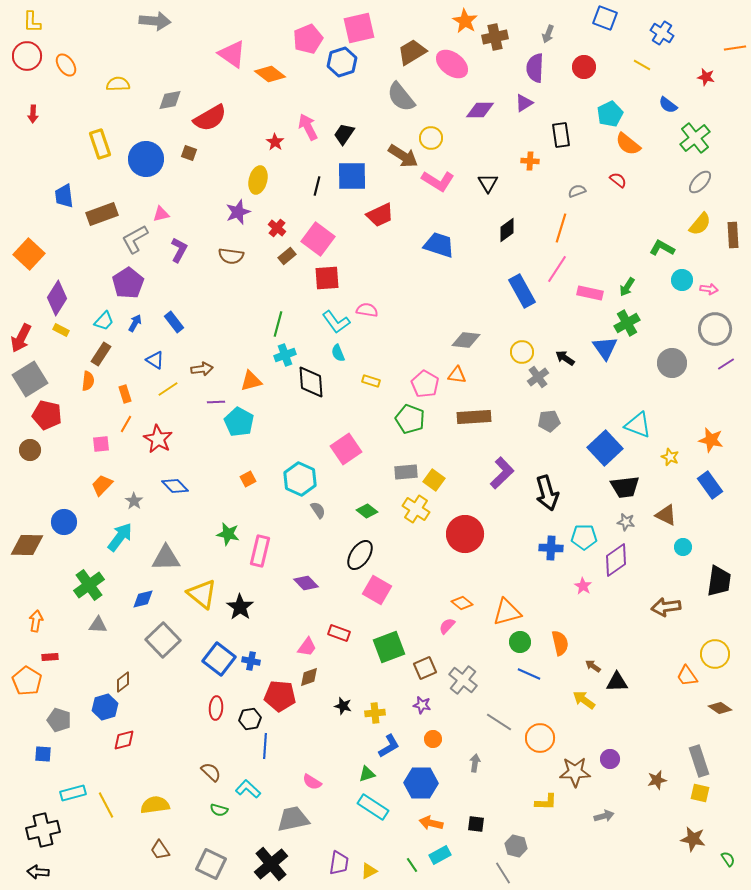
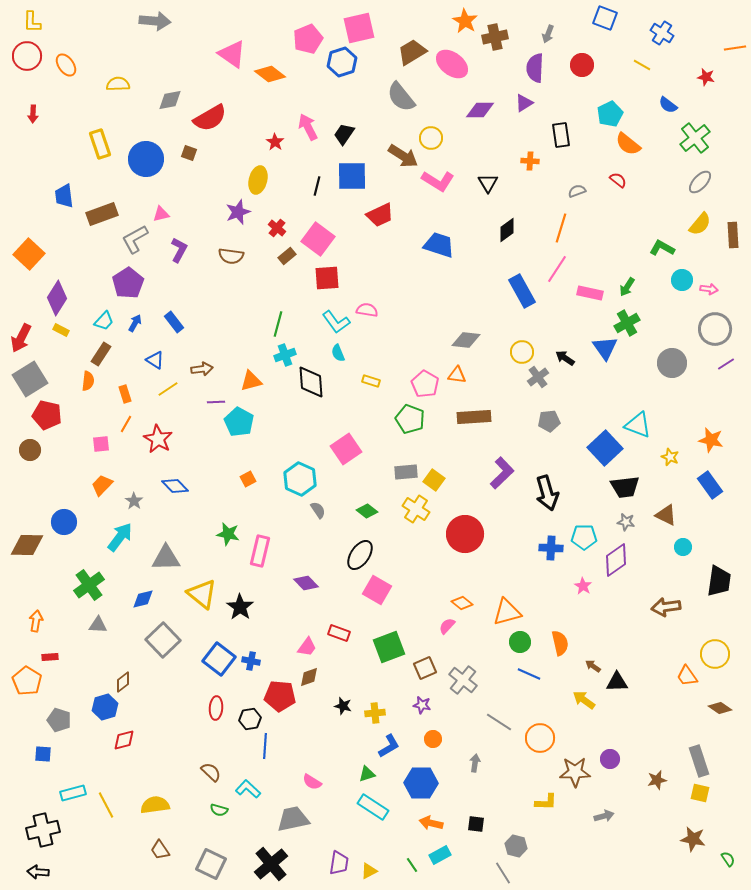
red circle at (584, 67): moved 2 px left, 2 px up
